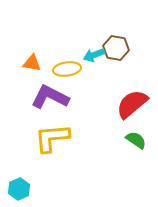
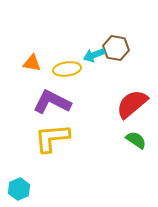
purple L-shape: moved 2 px right, 5 px down
